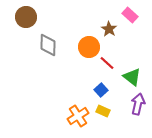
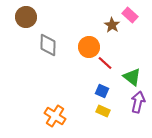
brown star: moved 3 px right, 4 px up
red line: moved 2 px left
blue square: moved 1 px right, 1 px down; rotated 24 degrees counterclockwise
purple arrow: moved 2 px up
orange cross: moved 23 px left; rotated 25 degrees counterclockwise
